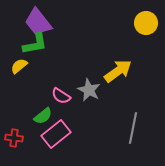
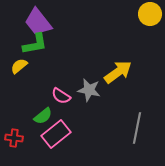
yellow circle: moved 4 px right, 9 px up
yellow arrow: moved 1 px down
gray star: rotated 15 degrees counterclockwise
gray line: moved 4 px right
